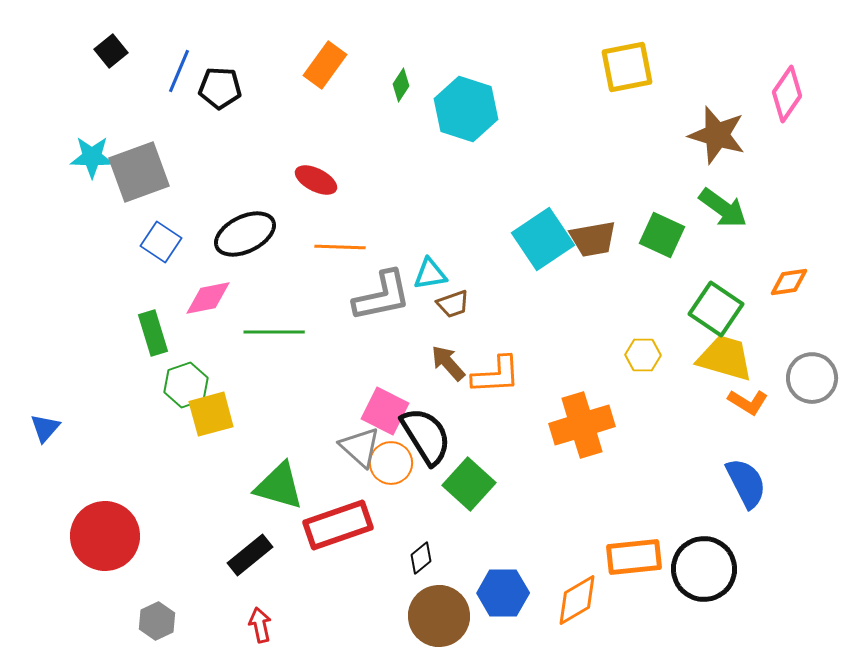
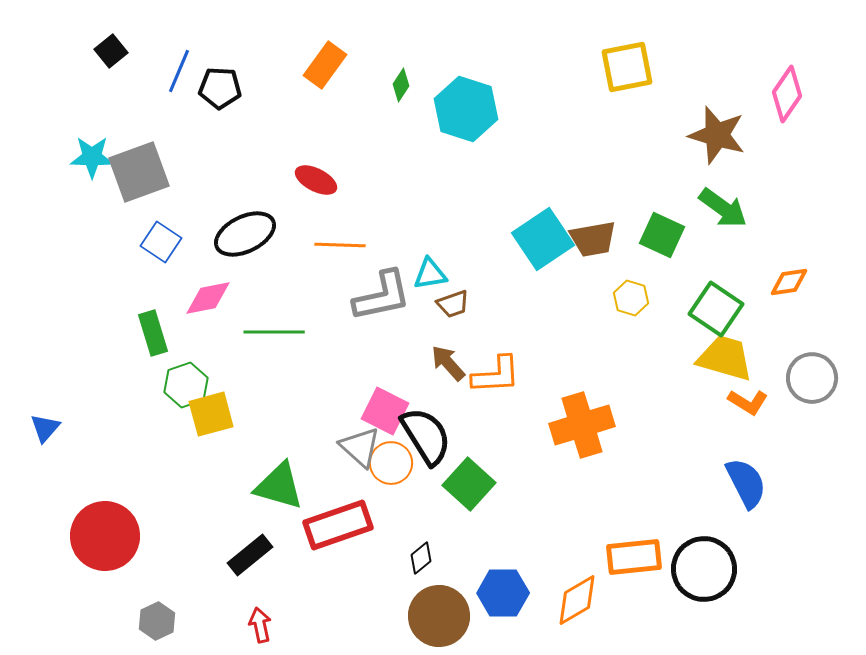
orange line at (340, 247): moved 2 px up
yellow hexagon at (643, 355): moved 12 px left, 57 px up; rotated 16 degrees clockwise
